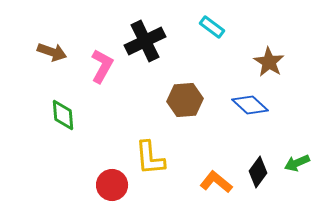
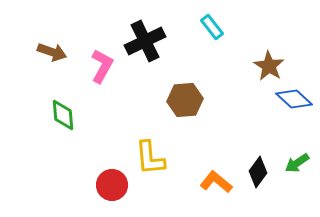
cyan rectangle: rotated 15 degrees clockwise
brown star: moved 4 px down
blue diamond: moved 44 px right, 6 px up
green arrow: rotated 10 degrees counterclockwise
